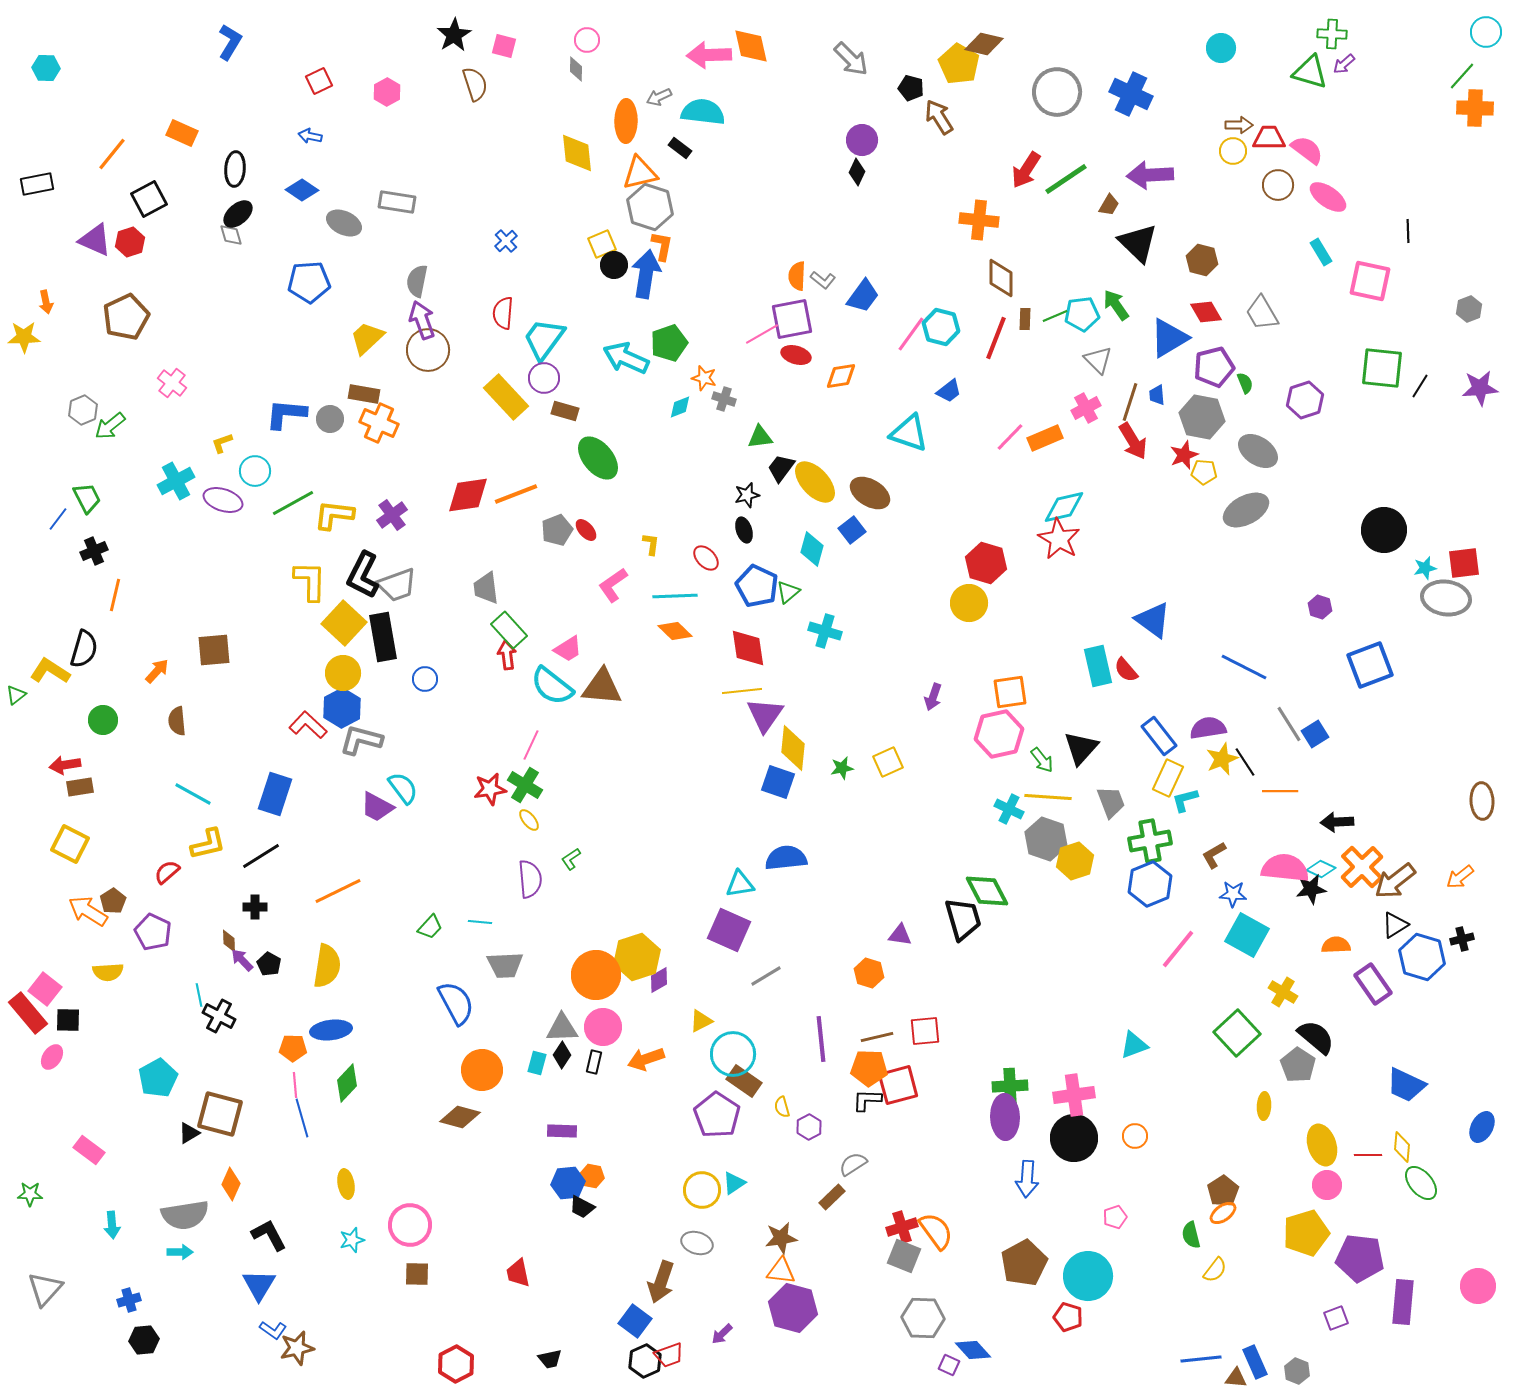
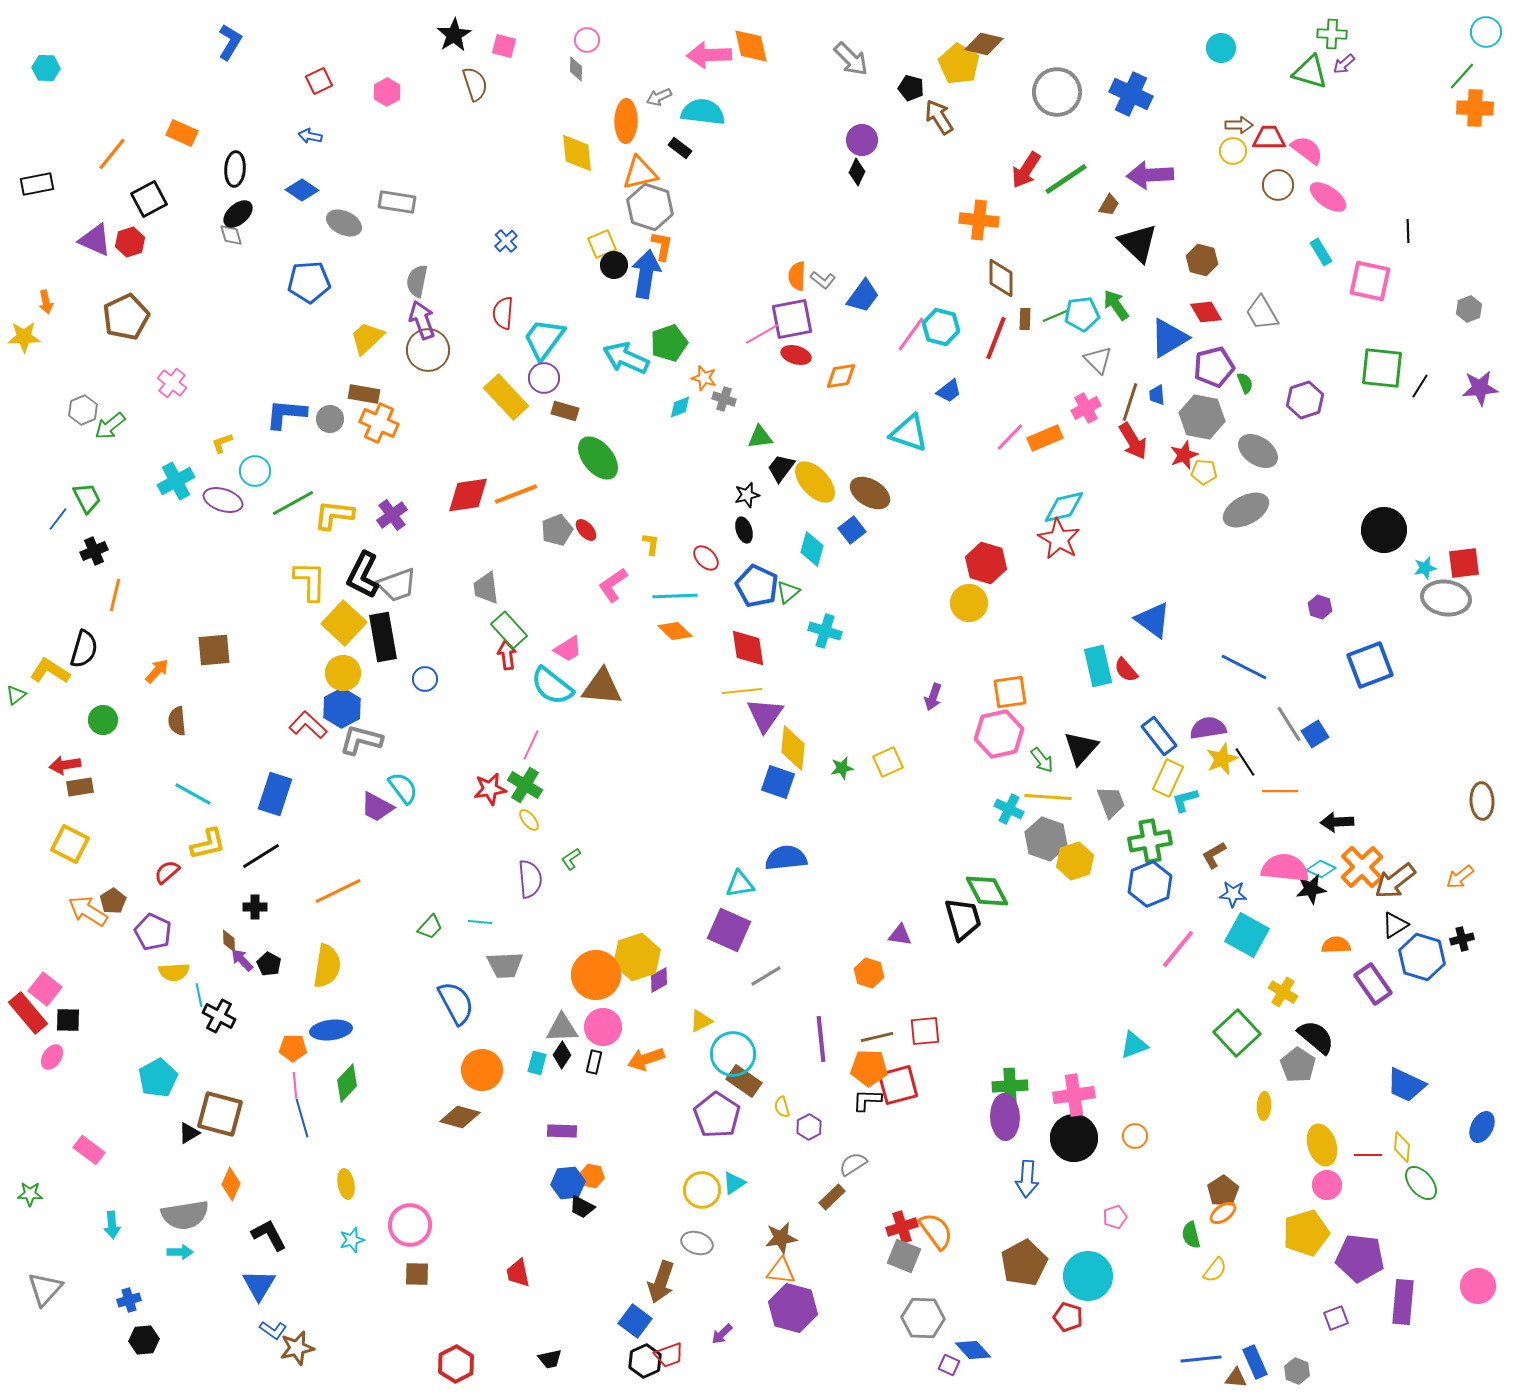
yellow semicircle at (108, 972): moved 66 px right
